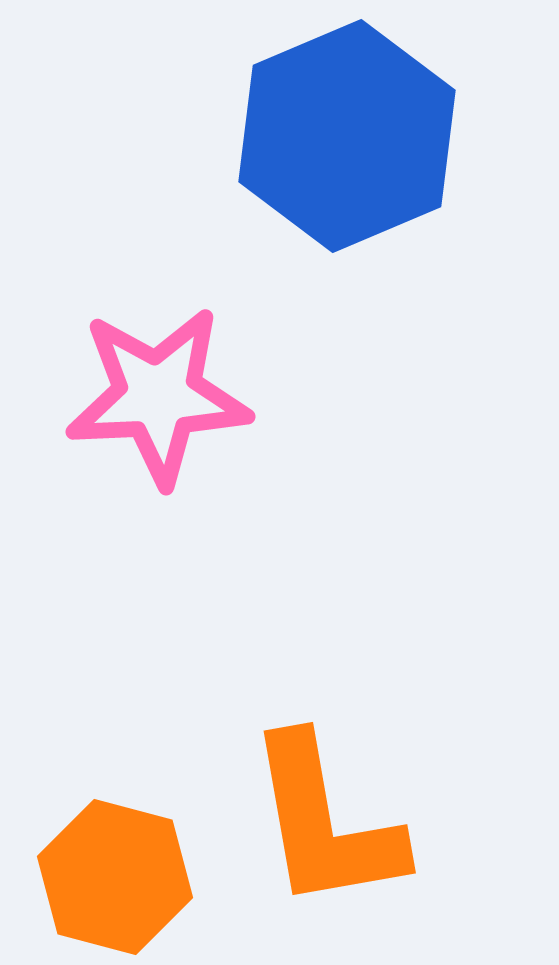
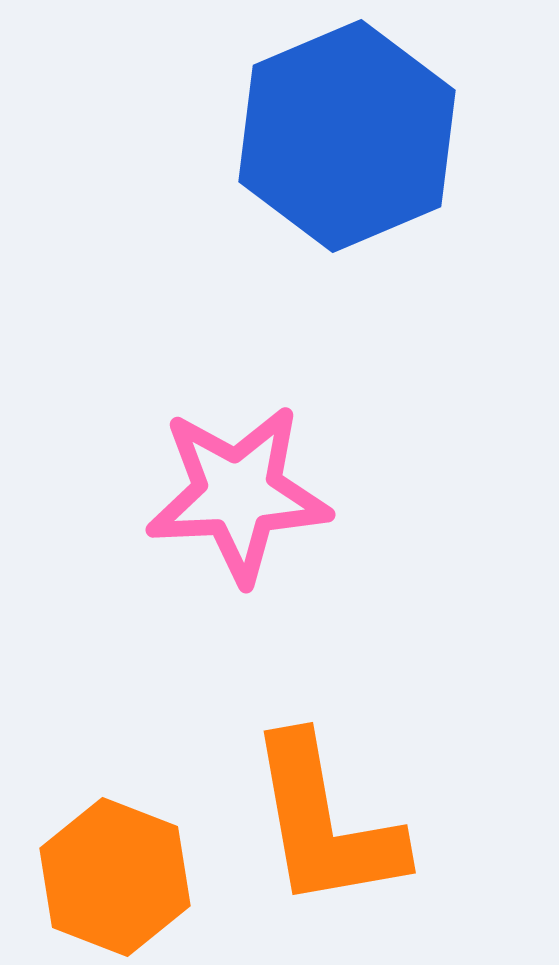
pink star: moved 80 px right, 98 px down
orange hexagon: rotated 6 degrees clockwise
